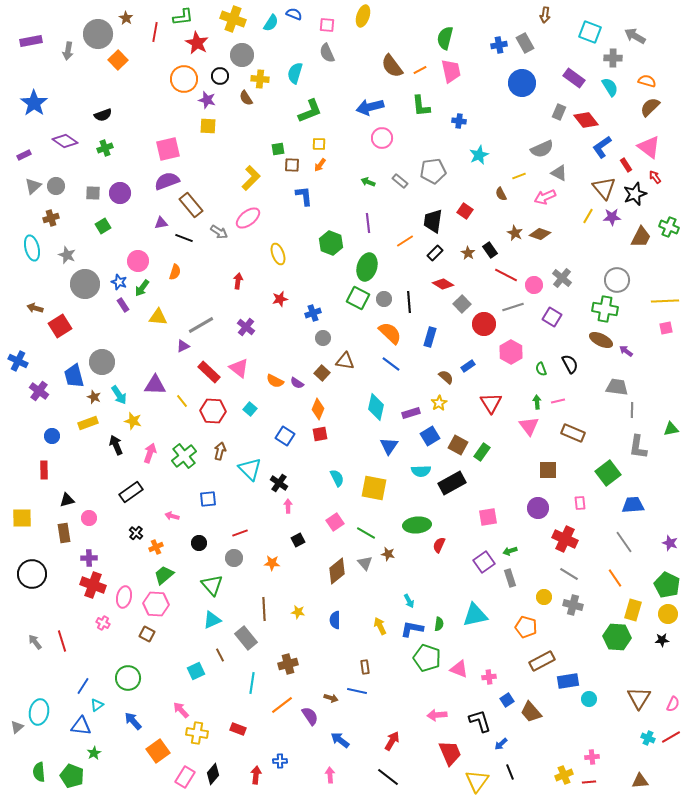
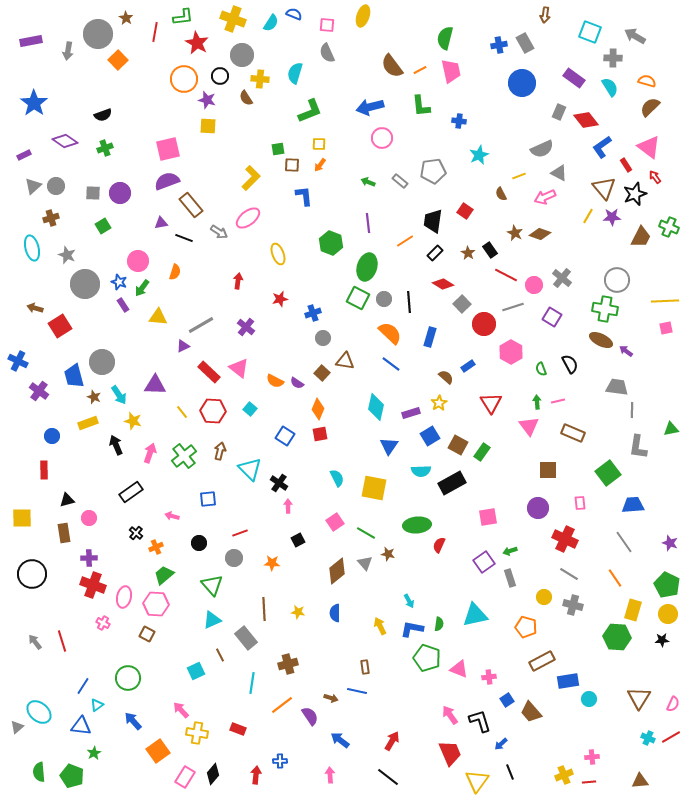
yellow line at (182, 401): moved 11 px down
blue semicircle at (335, 620): moved 7 px up
cyan ellipse at (39, 712): rotated 60 degrees counterclockwise
pink arrow at (437, 715): moved 13 px right; rotated 60 degrees clockwise
